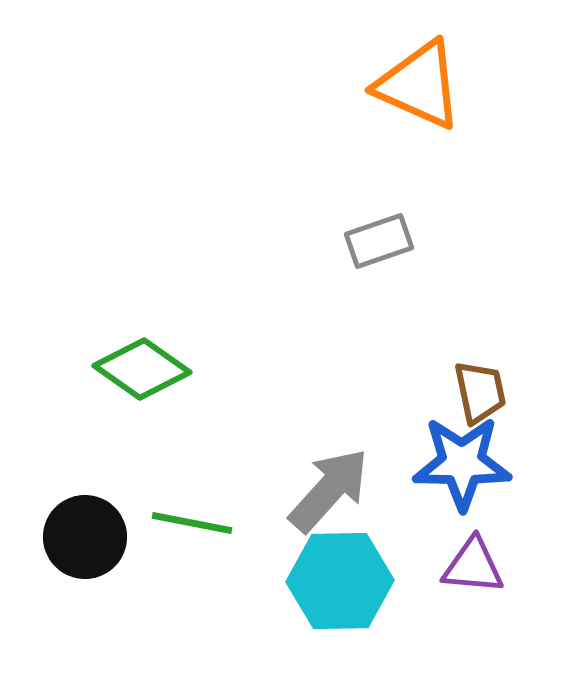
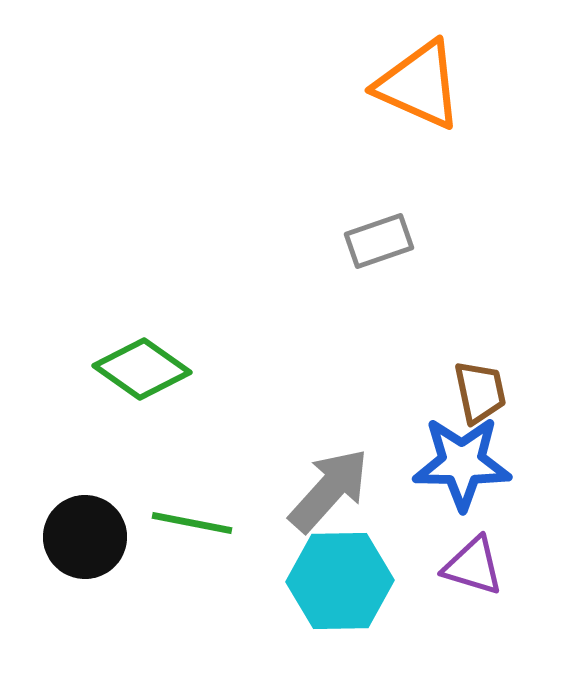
purple triangle: rotated 12 degrees clockwise
